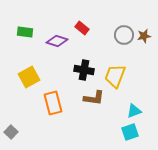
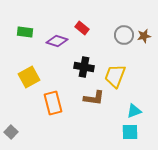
black cross: moved 3 px up
cyan square: rotated 18 degrees clockwise
